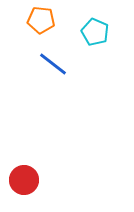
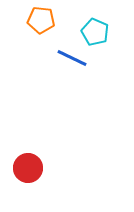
blue line: moved 19 px right, 6 px up; rotated 12 degrees counterclockwise
red circle: moved 4 px right, 12 px up
